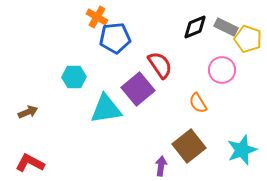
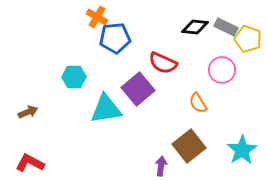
black diamond: rotated 28 degrees clockwise
red semicircle: moved 3 px right, 2 px up; rotated 148 degrees clockwise
cyan star: rotated 12 degrees counterclockwise
